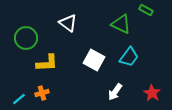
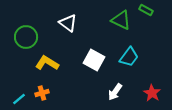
green triangle: moved 4 px up
green circle: moved 1 px up
yellow L-shape: rotated 145 degrees counterclockwise
